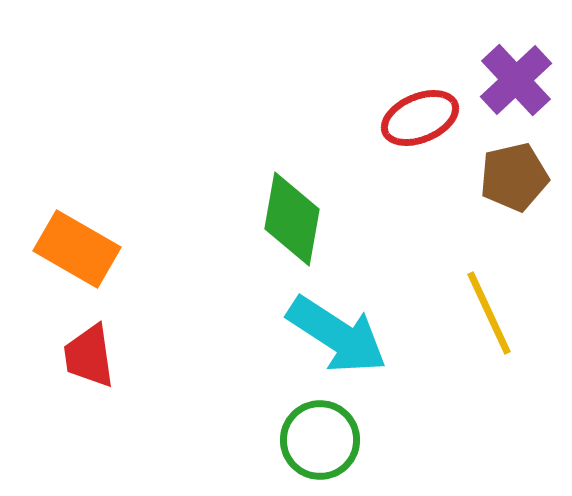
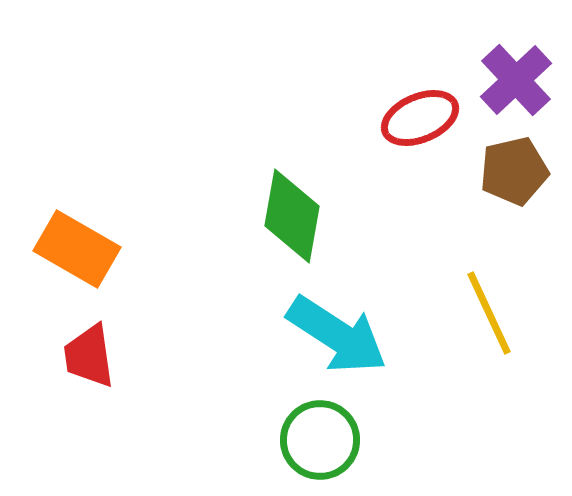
brown pentagon: moved 6 px up
green diamond: moved 3 px up
